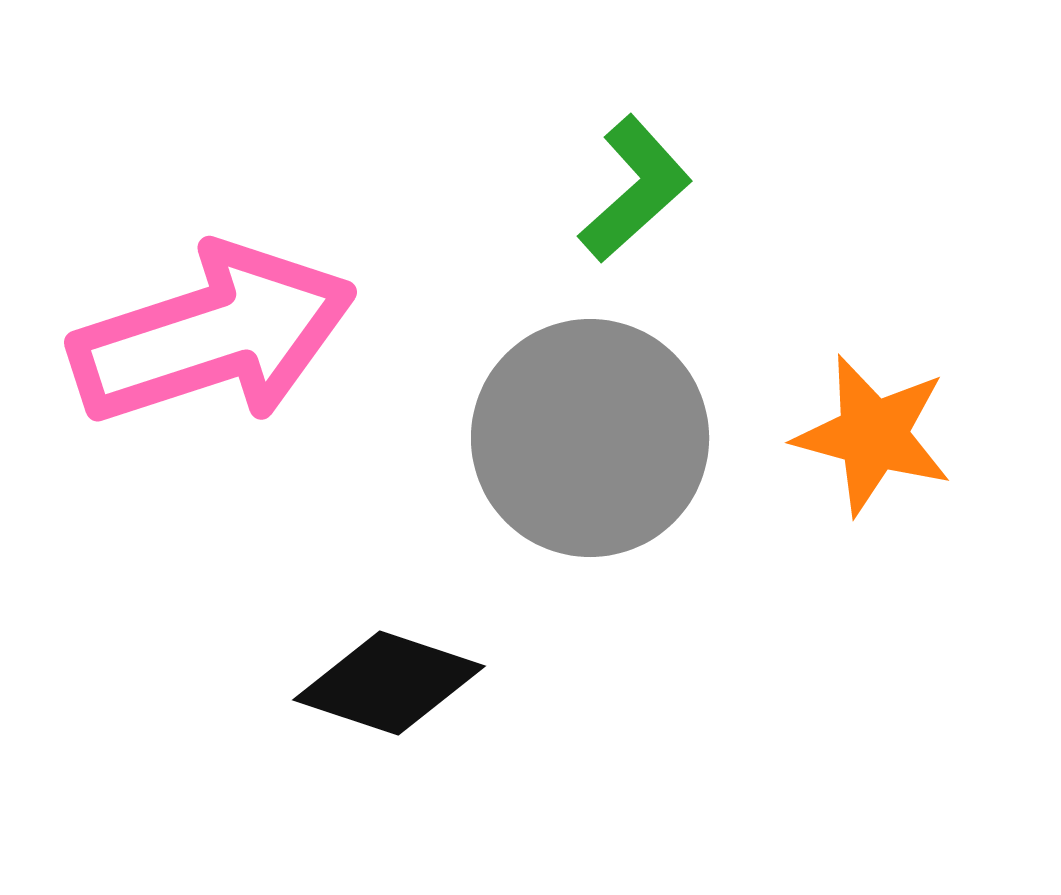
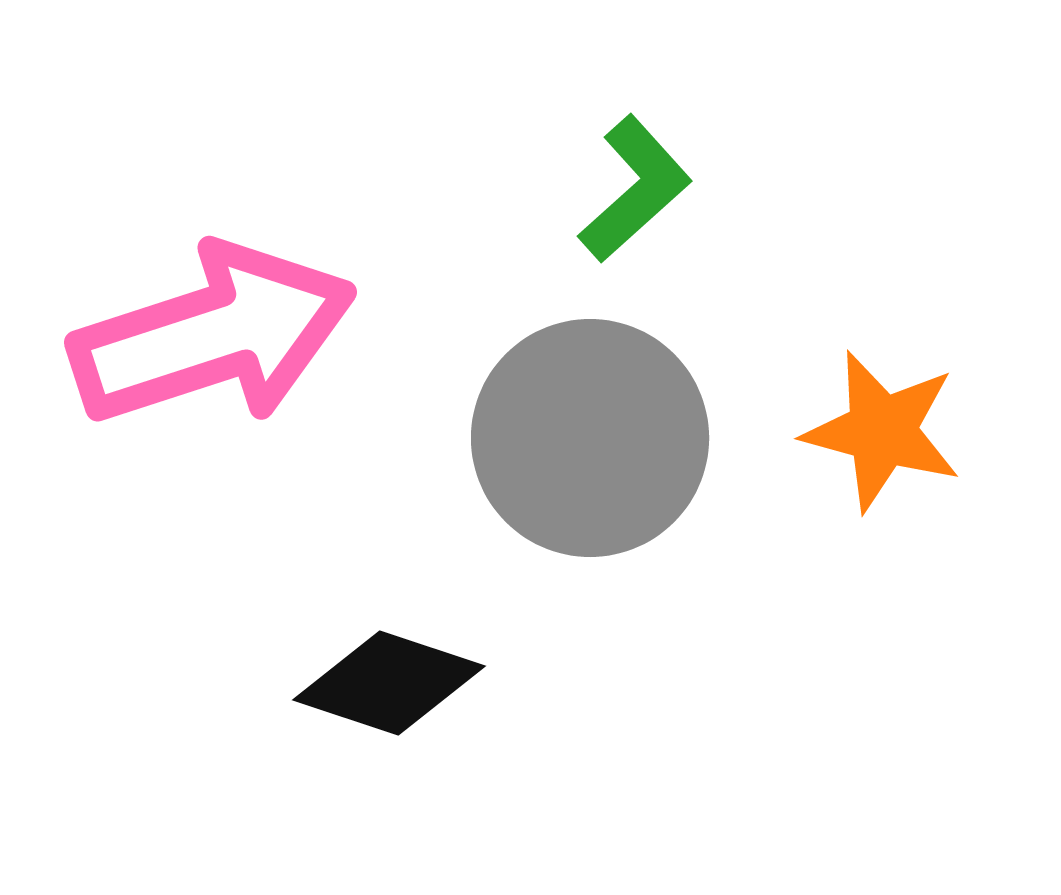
orange star: moved 9 px right, 4 px up
